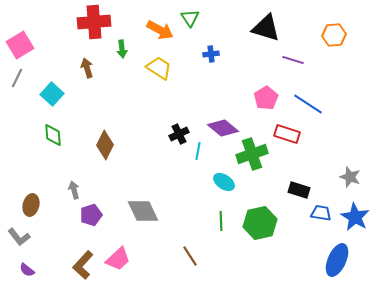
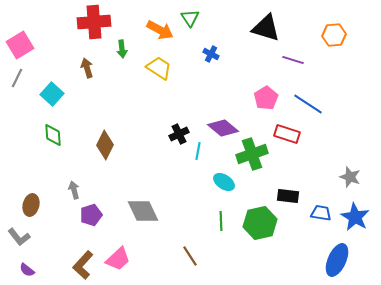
blue cross: rotated 35 degrees clockwise
black rectangle: moved 11 px left, 6 px down; rotated 10 degrees counterclockwise
